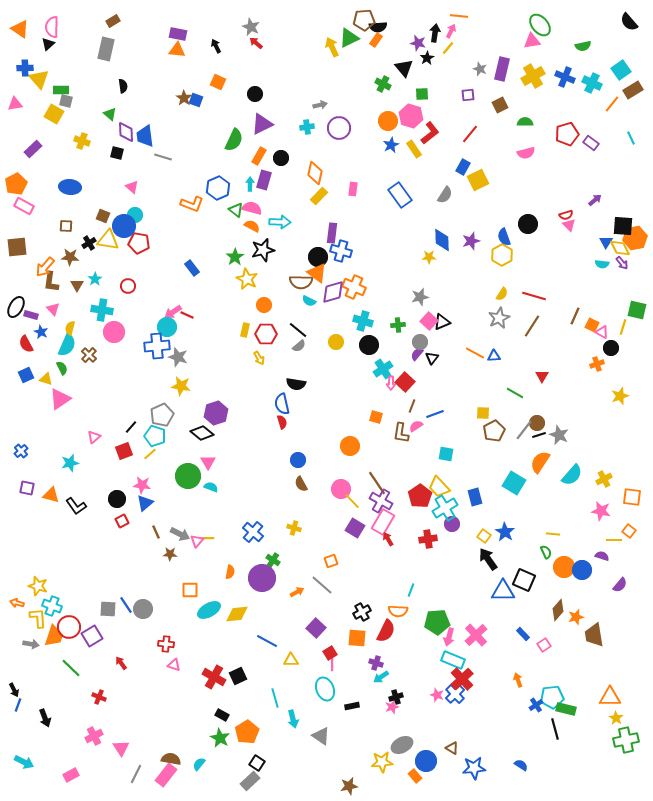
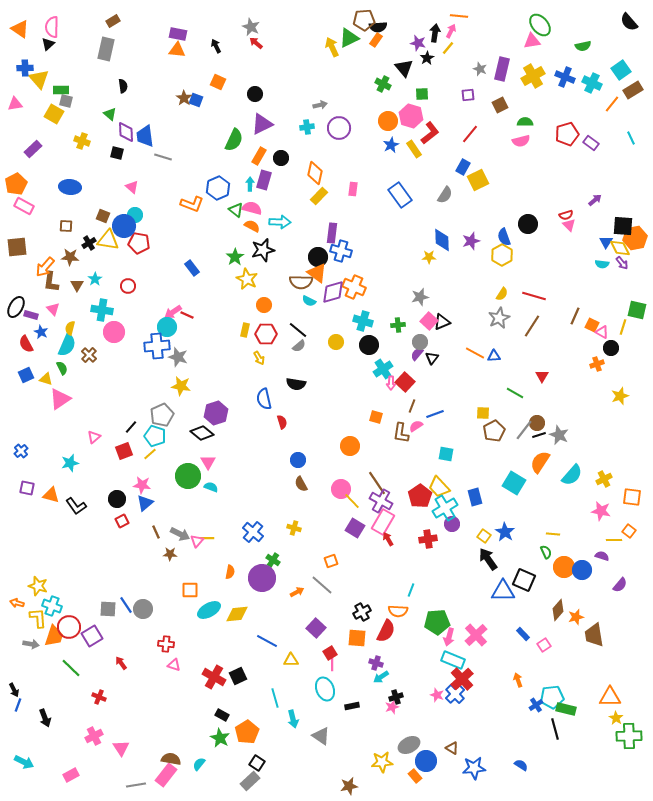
pink semicircle at (526, 153): moved 5 px left, 12 px up
blue semicircle at (282, 404): moved 18 px left, 5 px up
green cross at (626, 740): moved 3 px right, 4 px up; rotated 10 degrees clockwise
gray ellipse at (402, 745): moved 7 px right
gray line at (136, 774): moved 11 px down; rotated 54 degrees clockwise
